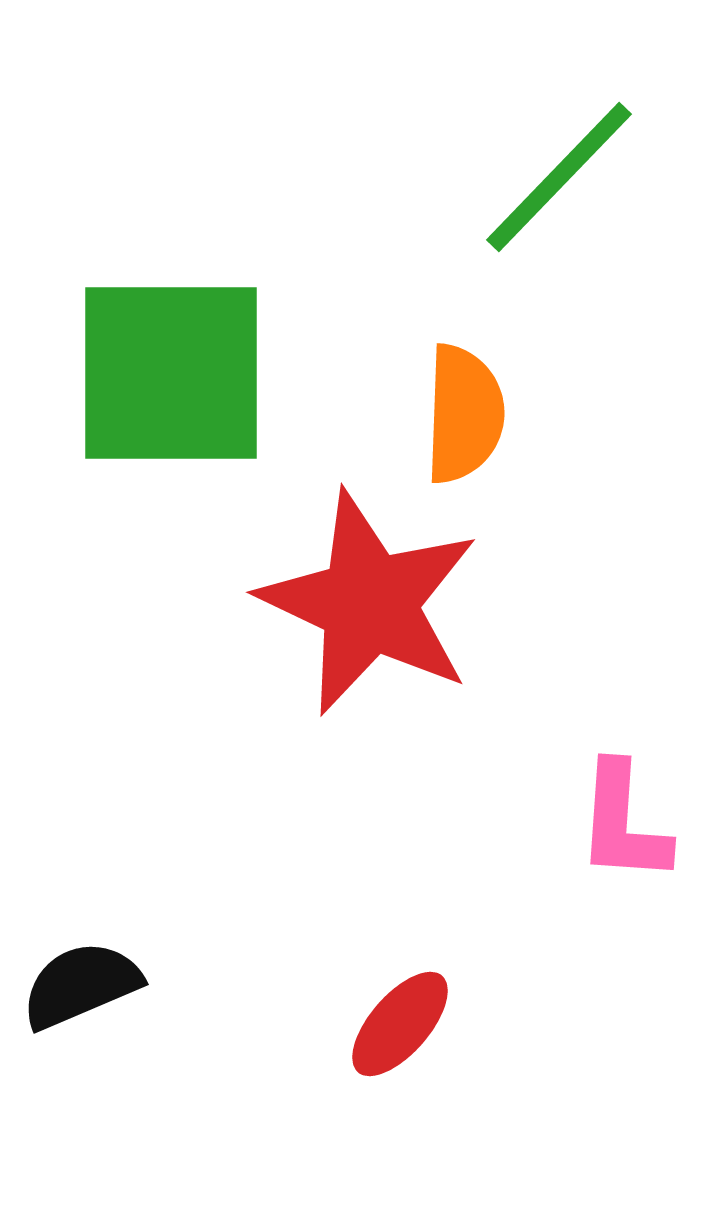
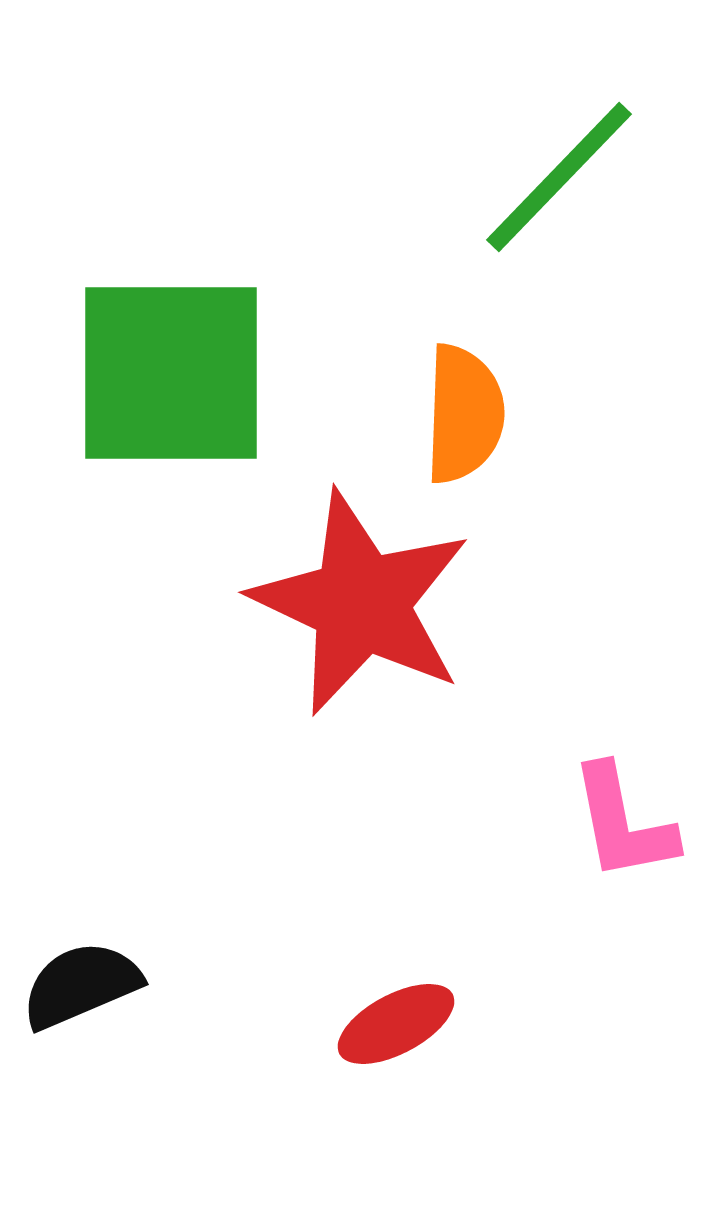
red star: moved 8 px left
pink L-shape: rotated 15 degrees counterclockwise
red ellipse: moved 4 px left; rotated 21 degrees clockwise
